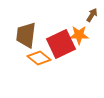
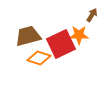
brown trapezoid: moved 2 px right, 1 px down; rotated 68 degrees clockwise
orange diamond: rotated 20 degrees counterclockwise
